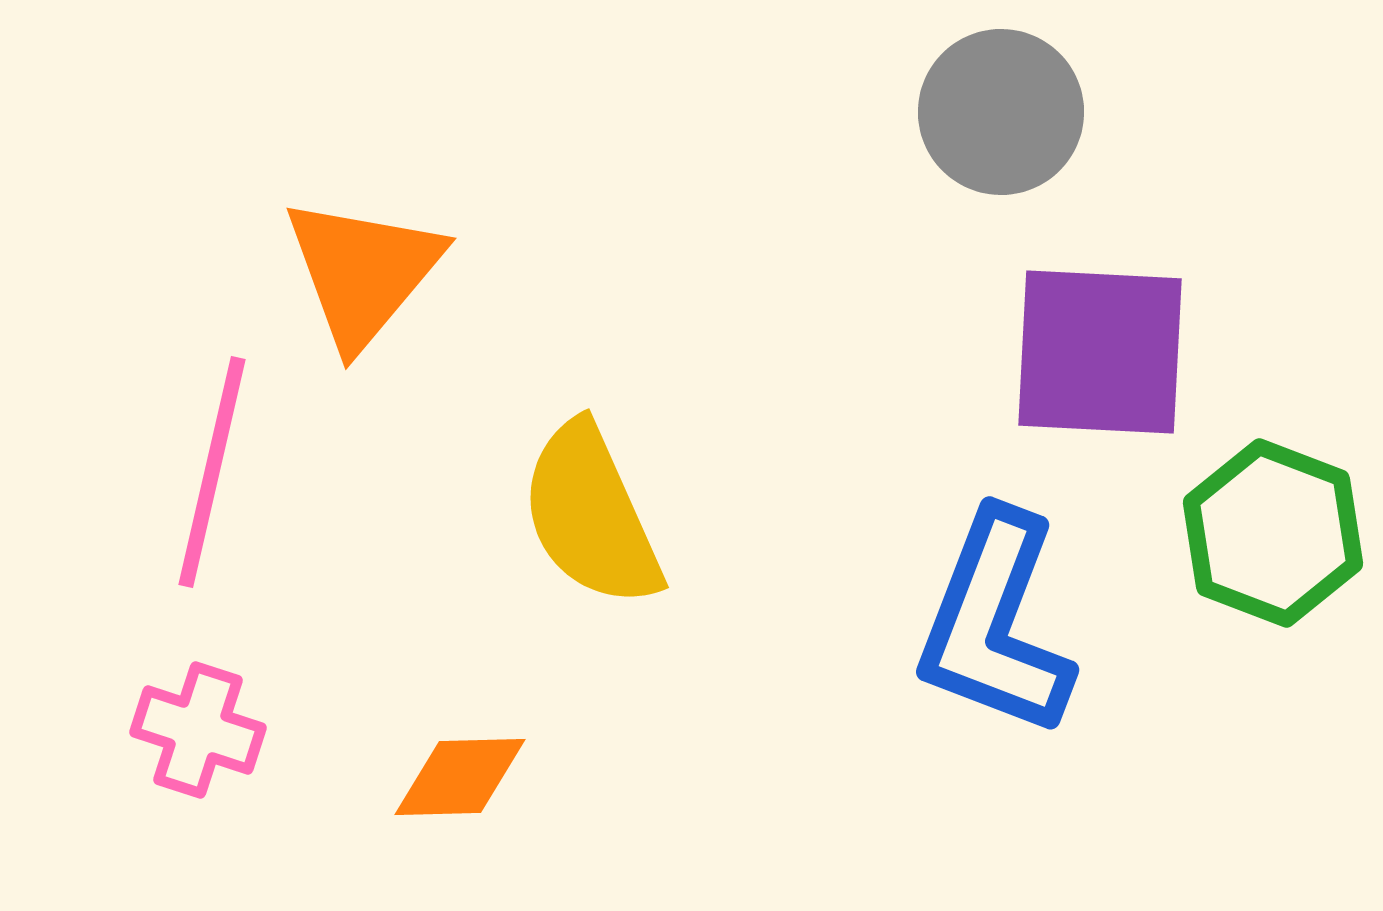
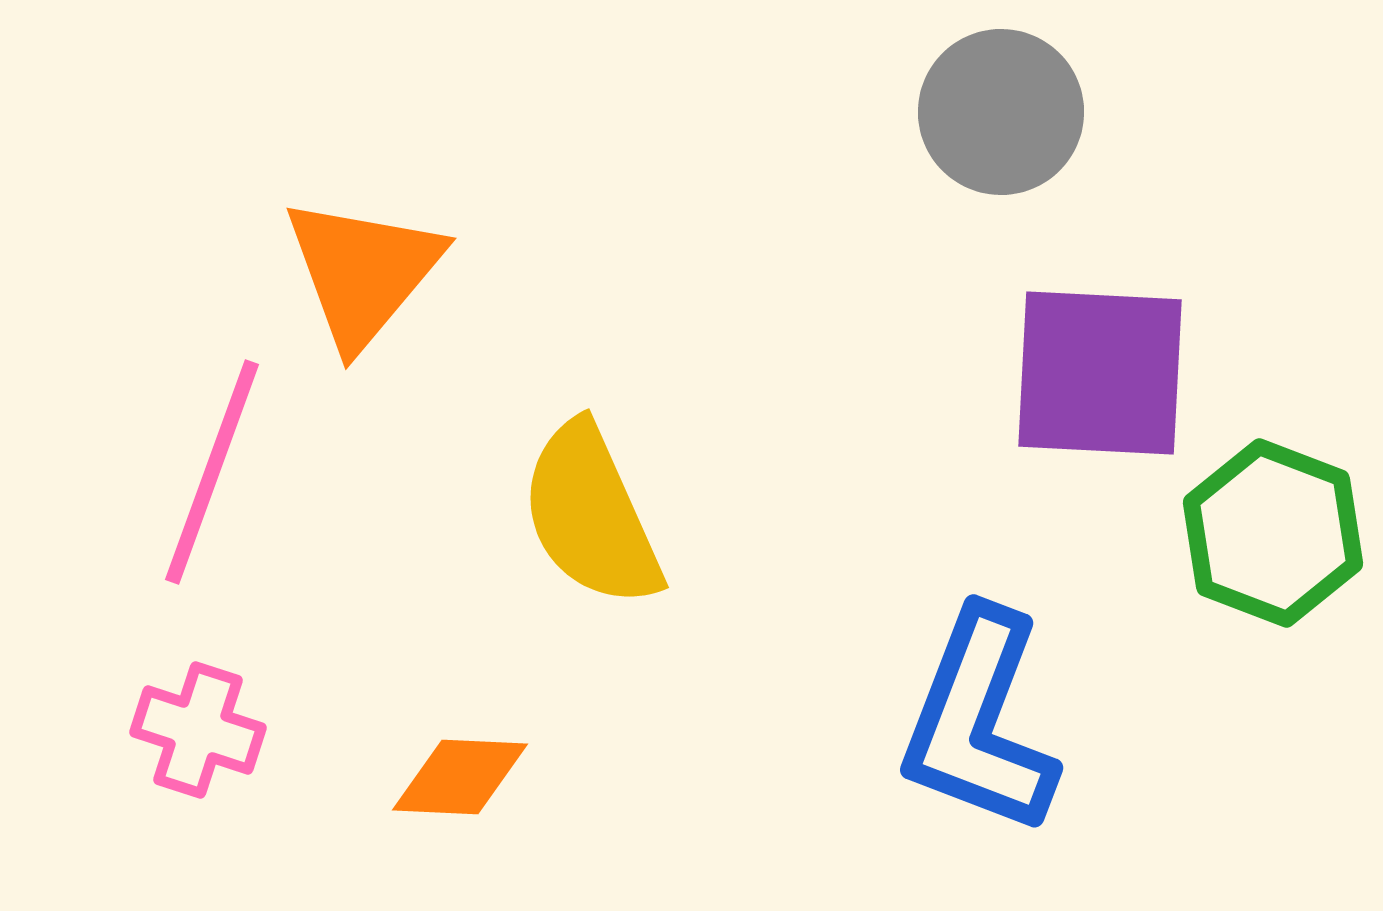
purple square: moved 21 px down
pink line: rotated 7 degrees clockwise
blue L-shape: moved 16 px left, 98 px down
orange diamond: rotated 4 degrees clockwise
